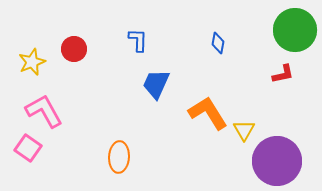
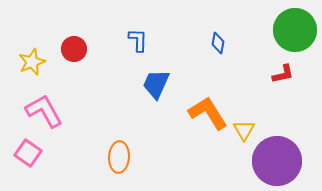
pink square: moved 5 px down
